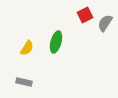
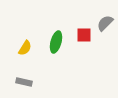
red square: moved 1 px left, 20 px down; rotated 28 degrees clockwise
gray semicircle: rotated 12 degrees clockwise
yellow semicircle: moved 2 px left
